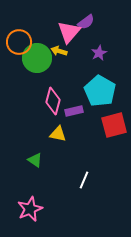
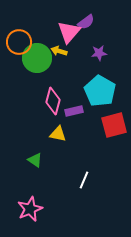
purple star: rotated 21 degrees clockwise
